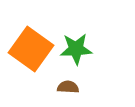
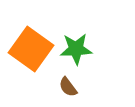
brown semicircle: rotated 130 degrees counterclockwise
